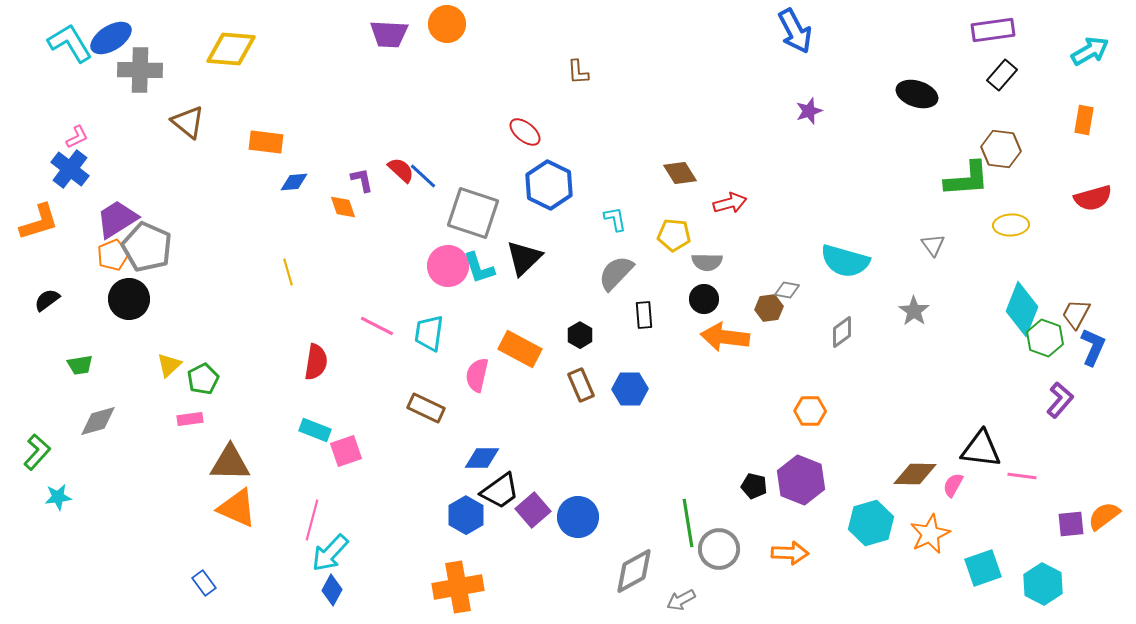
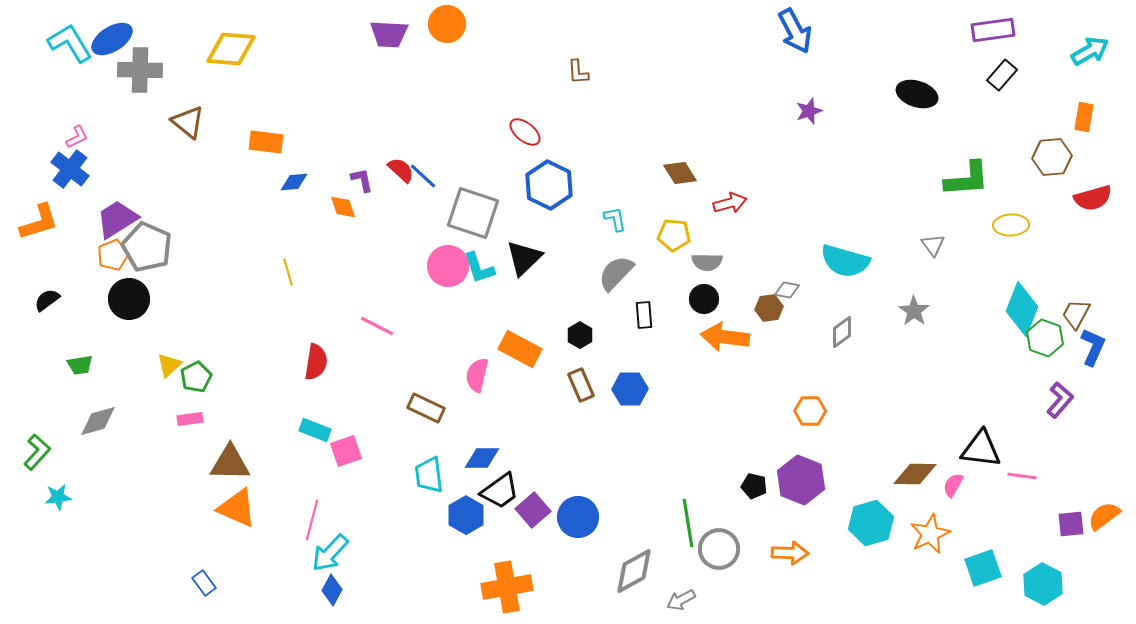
blue ellipse at (111, 38): moved 1 px right, 1 px down
orange rectangle at (1084, 120): moved 3 px up
brown hexagon at (1001, 149): moved 51 px right, 8 px down; rotated 12 degrees counterclockwise
cyan trapezoid at (429, 333): moved 142 px down; rotated 15 degrees counterclockwise
green pentagon at (203, 379): moved 7 px left, 2 px up
orange cross at (458, 587): moved 49 px right
